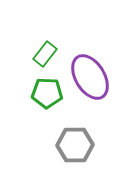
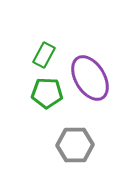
green rectangle: moved 1 px left, 1 px down; rotated 10 degrees counterclockwise
purple ellipse: moved 1 px down
